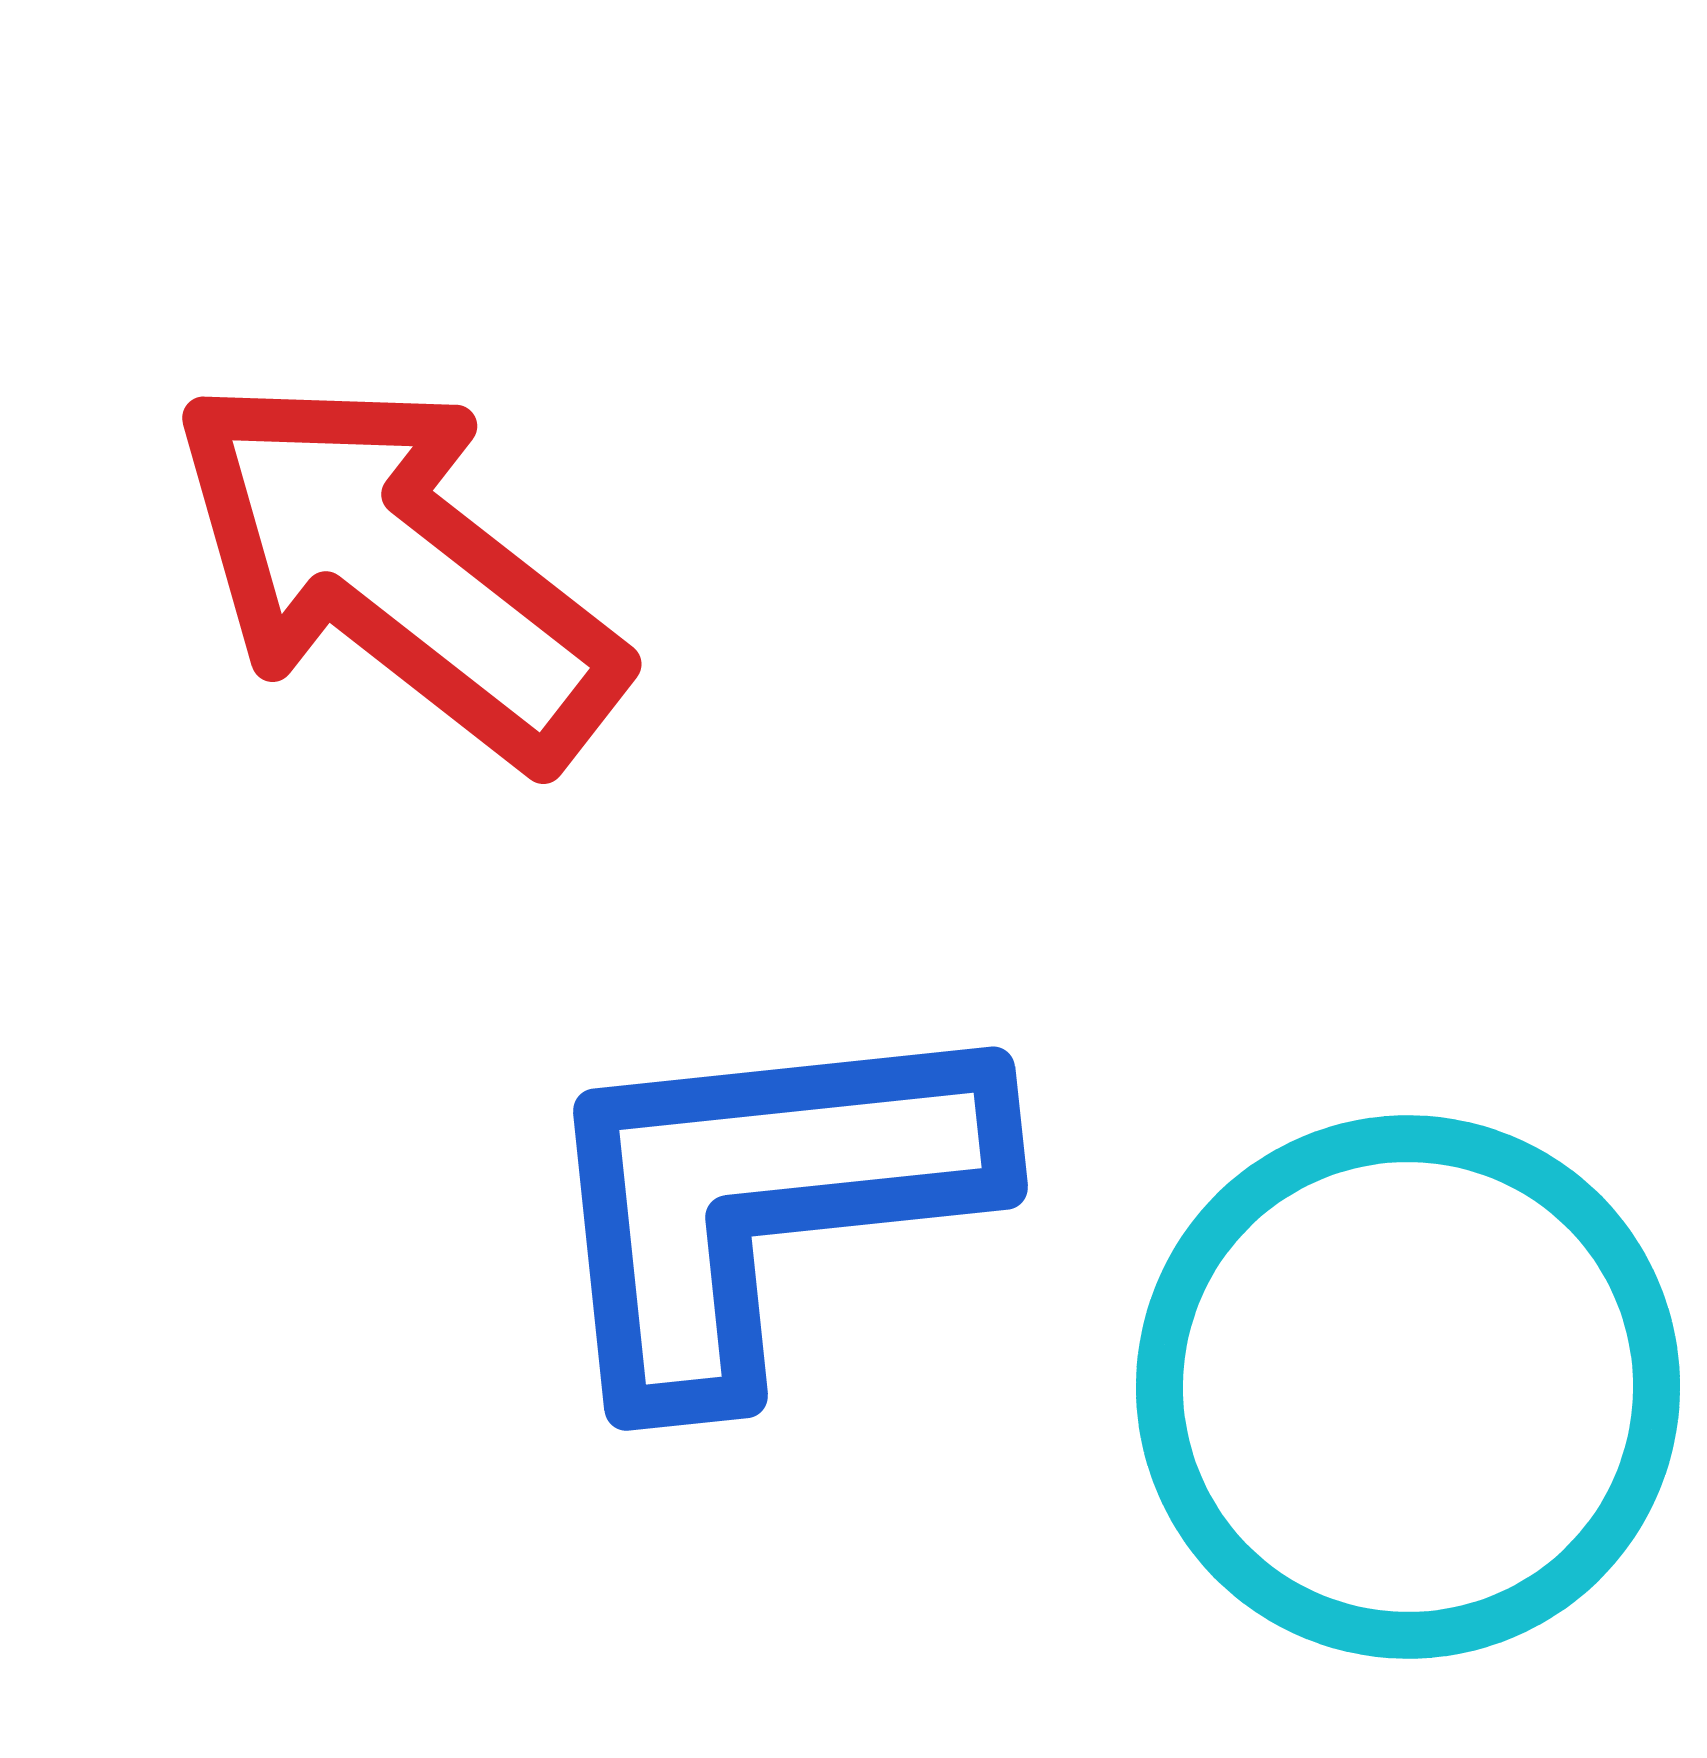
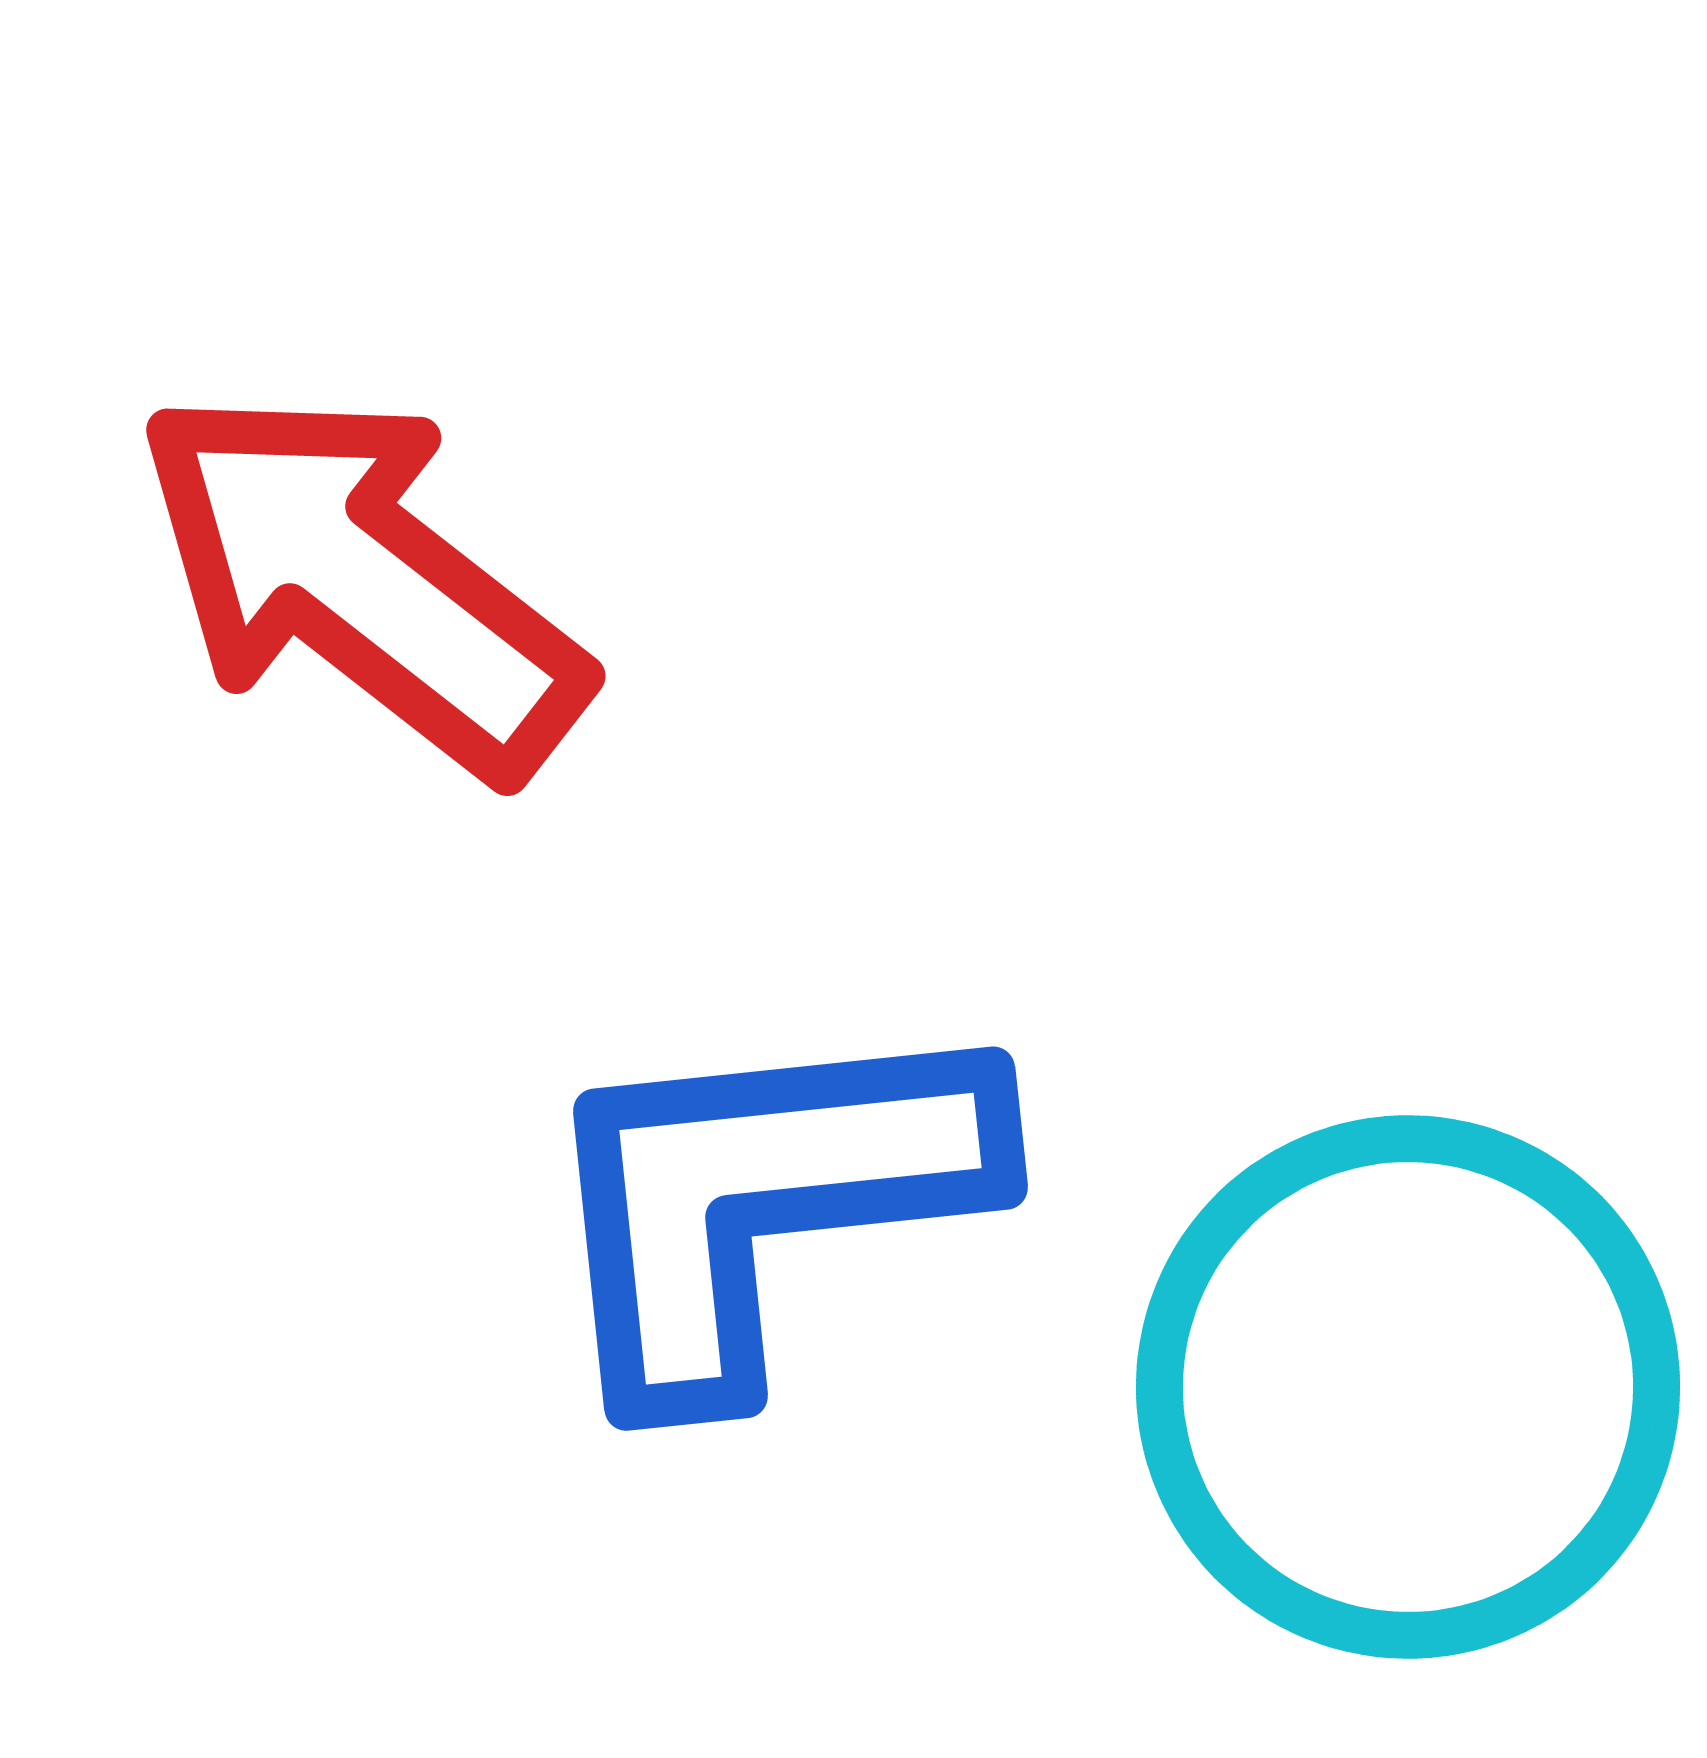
red arrow: moved 36 px left, 12 px down
